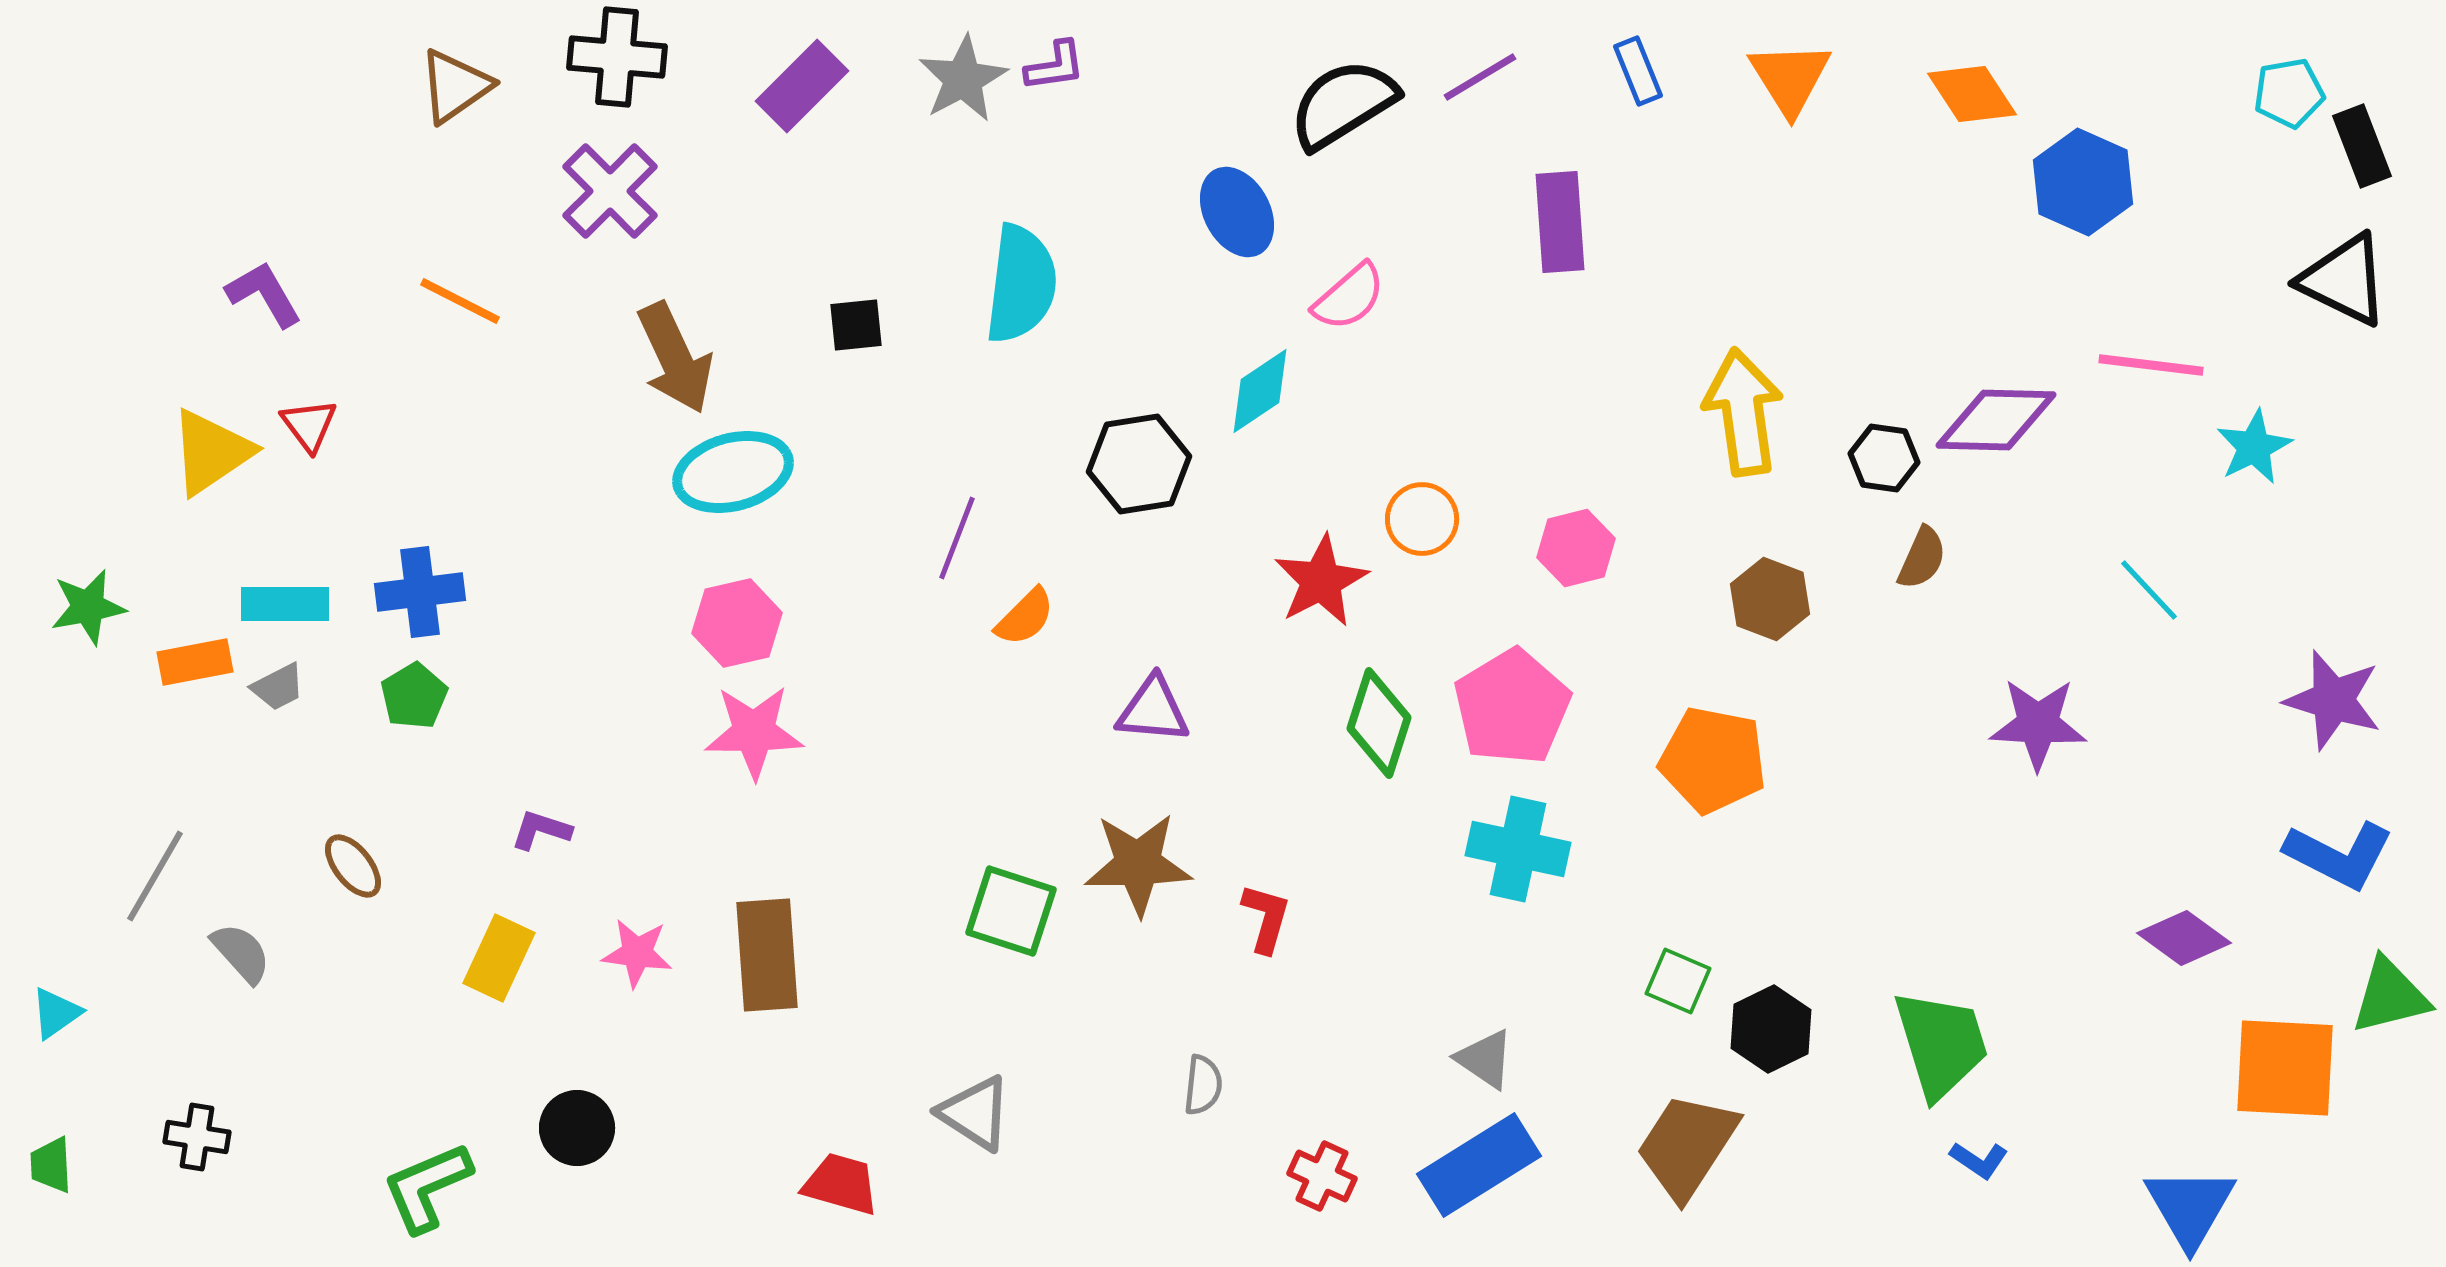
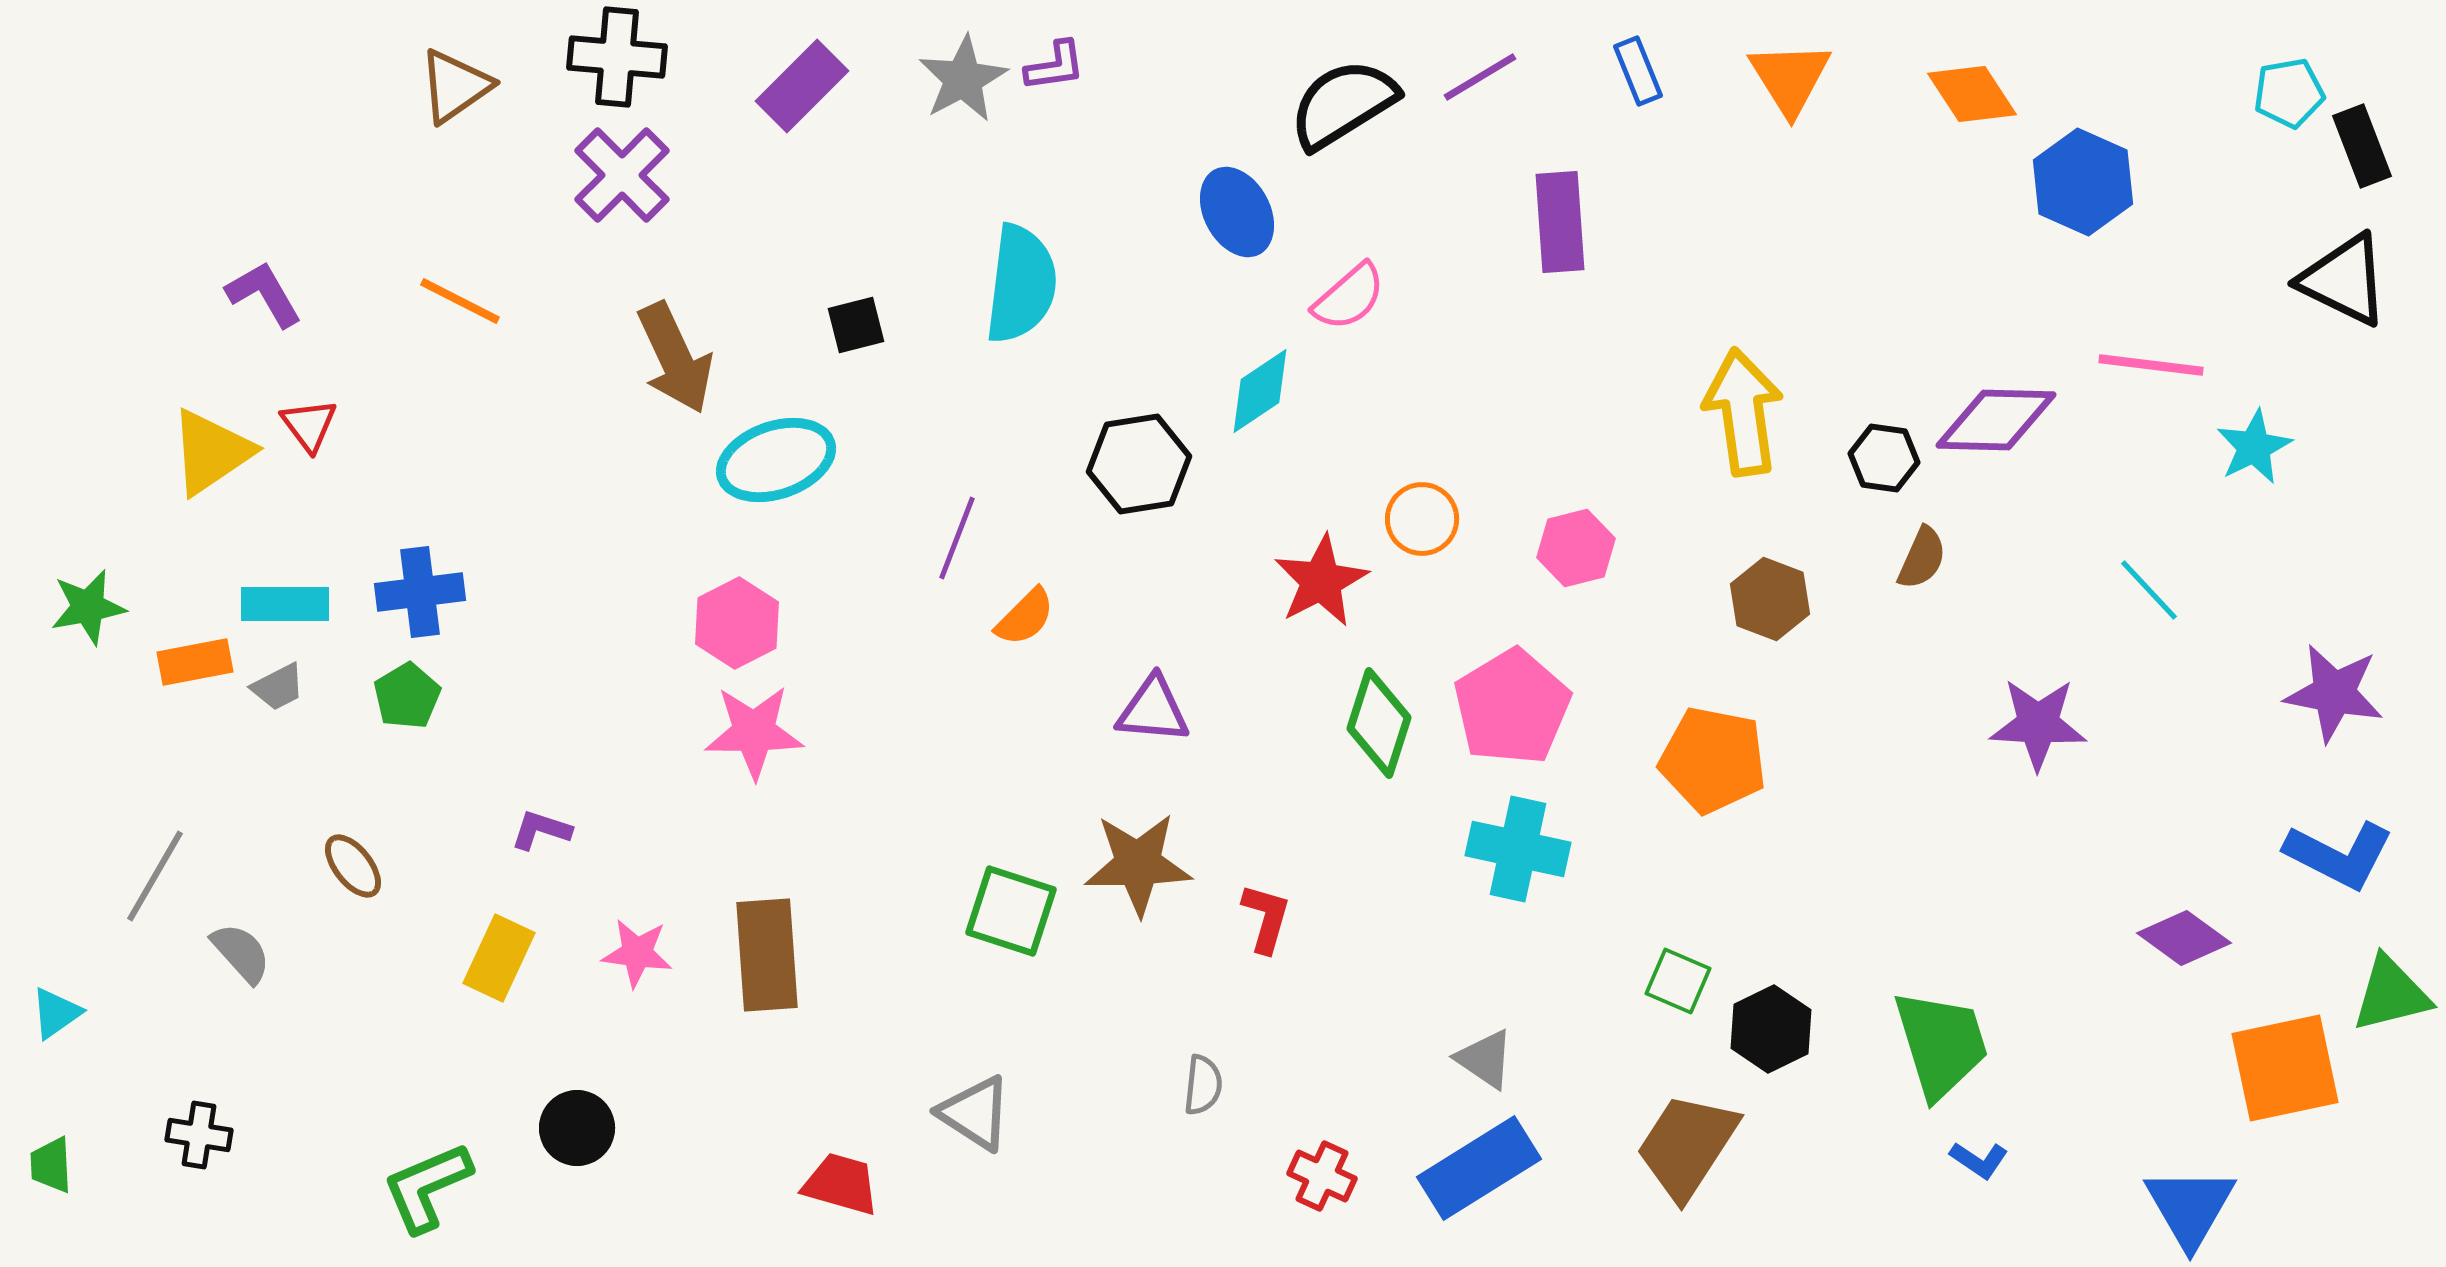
purple cross at (610, 191): moved 12 px right, 16 px up
black square at (856, 325): rotated 8 degrees counterclockwise
cyan ellipse at (733, 472): moved 43 px right, 12 px up; rotated 4 degrees counterclockwise
pink hexagon at (737, 623): rotated 14 degrees counterclockwise
green pentagon at (414, 696): moved 7 px left
purple star at (2333, 700): moved 1 px right, 7 px up; rotated 6 degrees counterclockwise
green triangle at (2390, 996): moved 1 px right, 2 px up
orange square at (2285, 1068): rotated 15 degrees counterclockwise
black cross at (197, 1137): moved 2 px right, 2 px up
blue rectangle at (1479, 1165): moved 3 px down
